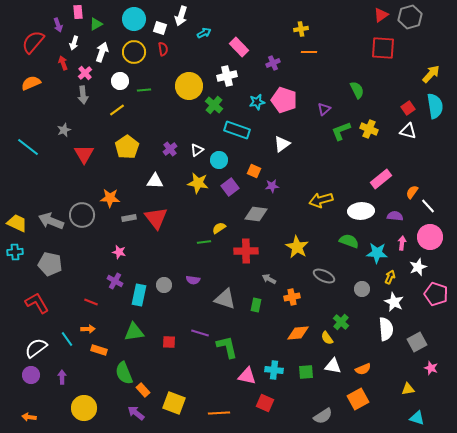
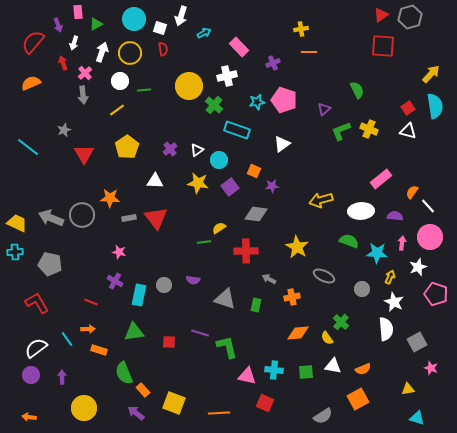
red square at (383, 48): moved 2 px up
yellow circle at (134, 52): moved 4 px left, 1 px down
gray arrow at (51, 221): moved 3 px up
